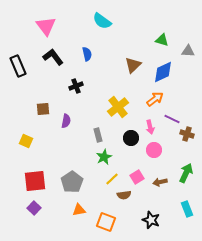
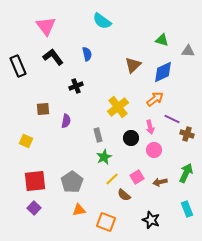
brown semicircle: rotated 48 degrees clockwise
